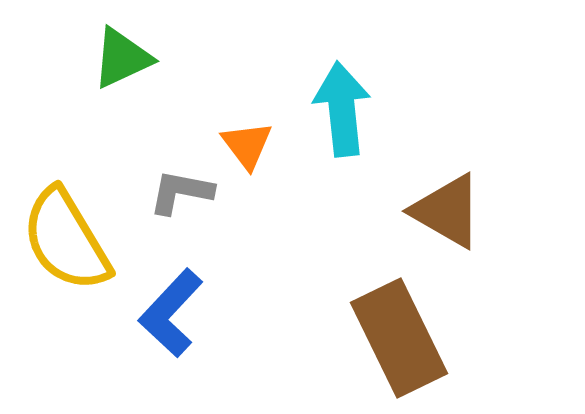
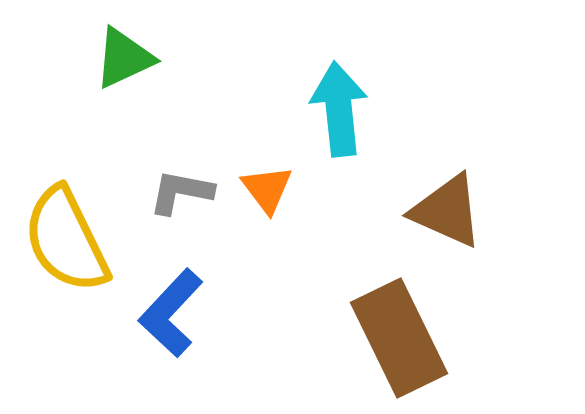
green triangle: moved 2 px right
cyan arrow: moved 3 px left
orange triangle: moved 20 px right, 44 px down
brown triangle: rotated 6 degrees counterclockwise
yellow semicircle: rotated 5 degrees clockwise
